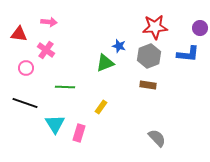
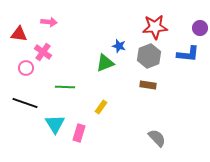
pink cross: moved 3 px left, 2 px down
